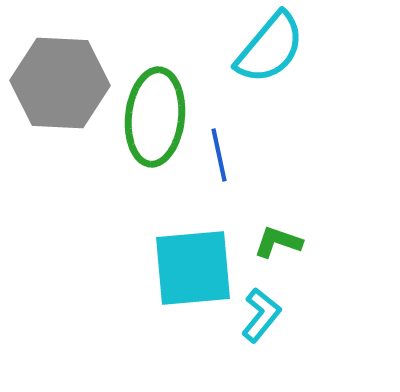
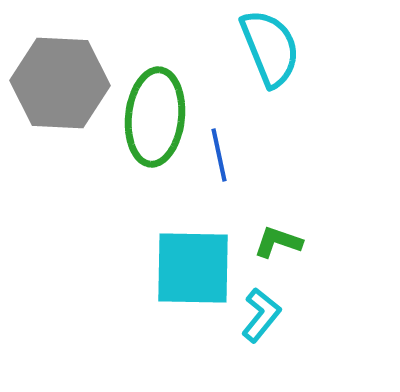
cyan semicircle: rotated 62 degrees counterclockwise
cyan square: rotated 6 degrees clockwise
